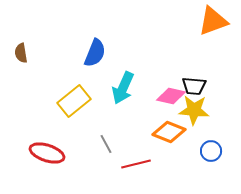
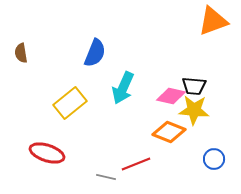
yellow rectangle: moved 4 px left, 2 px down
gray line: moved 33 px down; rotated 48 degrees counterclockwise
blue circle: moved 3 px right, 8 px down
red line: rotated 8 degrees counterclockwise
